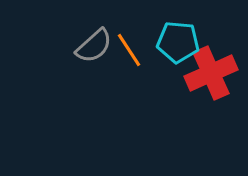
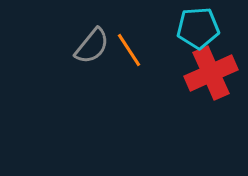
cyan pentagon: moved 20 px right, 14 px up; rotated 9 degrees counterclockwise
gray semicircle: moved 2 px left; rotated 9 degrees counterclockwise
